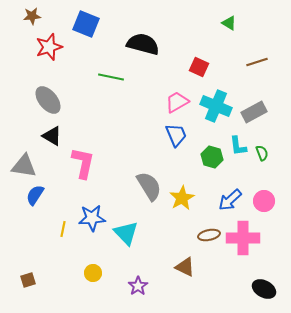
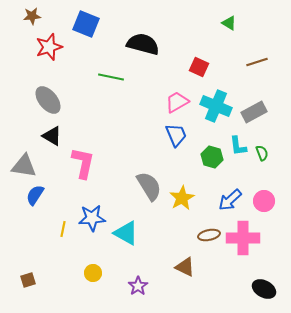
cyan triangle: rotated 16 degrees counterclockwise
